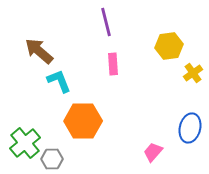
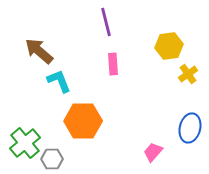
yellow cross: moved 5 px left, 1 px down
